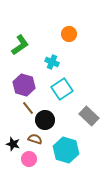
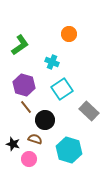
brown line: moved 2 px left, 1 px up
gray rectangle: moved 5 px up
cyan hexagon: moved 3 px right
